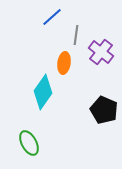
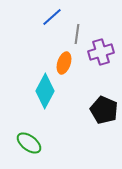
gray line: moved 1 px right, 1 px up
purple cross: rotated 35 degrees clockwise
orange ellipse: rotated 10 degrees clockwise
cyan diamond: moved 2 px right, 1 px up; rotated 8 degrees counterclockwise
green ellipse: rotated 25 degrees counterclockwise
